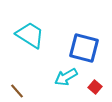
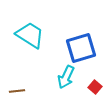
blue square: moved 3 px left; rotated 32 degrees counterclockwise
cyan arrow: rotated 35 degrees counterclockwise
brown line: rotated 56 degrees counterclockwise
